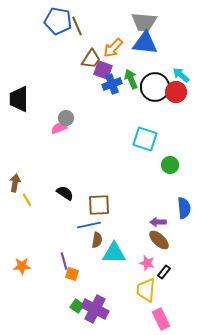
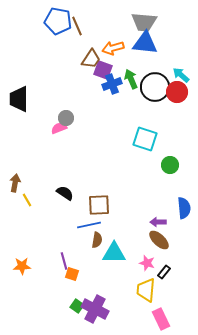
orange arrow: rotated 30 degrees clockwise
red circle: moved 1 px right
